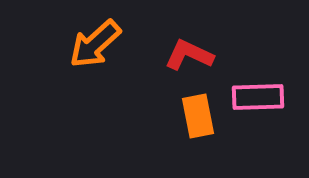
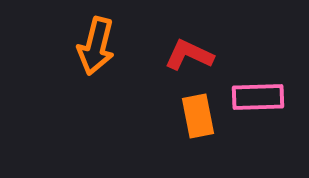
orange arrow: moved 1 px right, 2 px down; rotated 34 degrees counterclockwise
